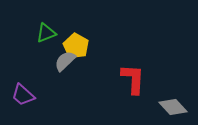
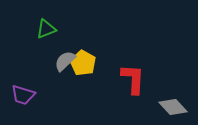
green triangle: moved 4 px up
yellow pentagon: moved 7 px right, 17 px down
purple trapezoid: rotated 25 degrees counterclockwise
